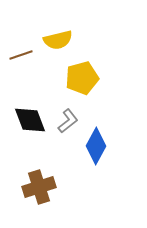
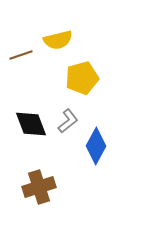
black diamond: moved 1 px right, 4 px down
